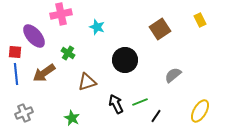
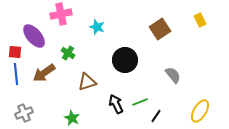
gray semicircle: rotated 90 degrees clockwise
